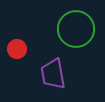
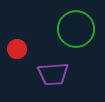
purple trapezoid: rotated 84 degrees counterclockwise
